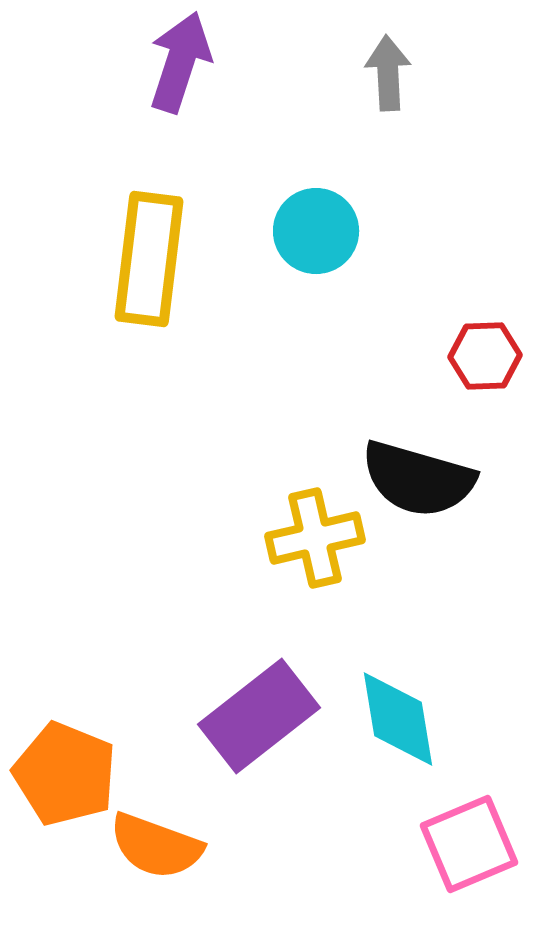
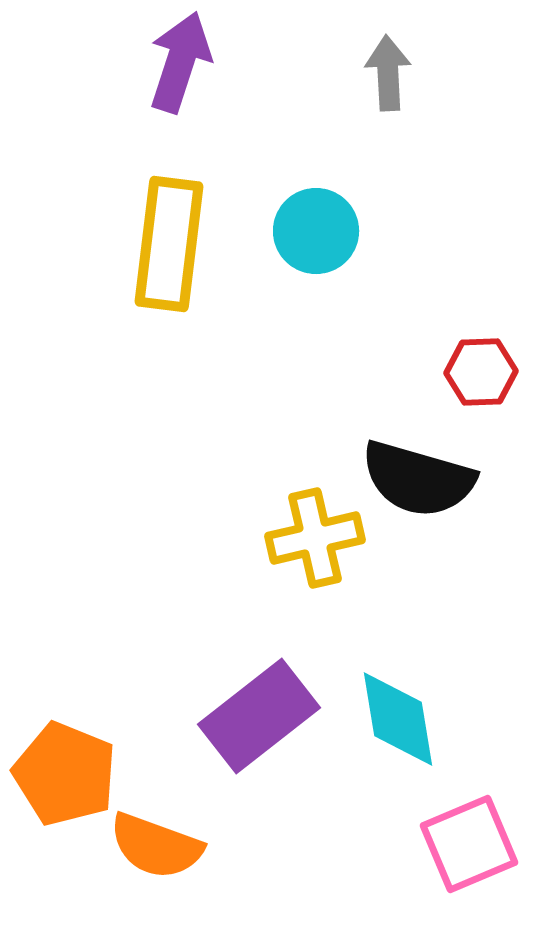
yellow rectangle: moved 20 px right, 15 px up
red hexagon: moved 4 px left, 16 px down
